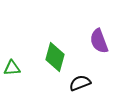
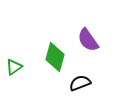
purple semicircle: moved 11 px left, 1 px up; rotated 15 degrees counterclockwise
green triangle: moved 2 px right, 1 px up; rotated 30 degrees counterclockwise
